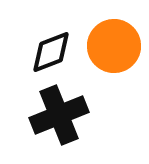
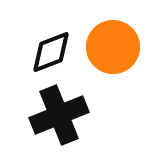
orange circle: moved 1 px left, 1 px down
